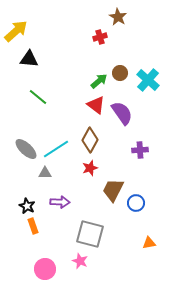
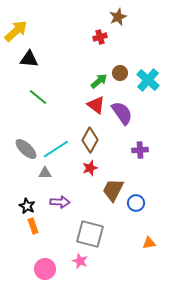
brown star: rotated 18 degrees clockwise
